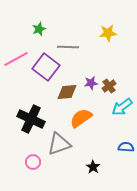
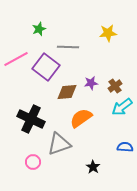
brown cross: moved 6 px right
blue semicircle: moved 1 px left
